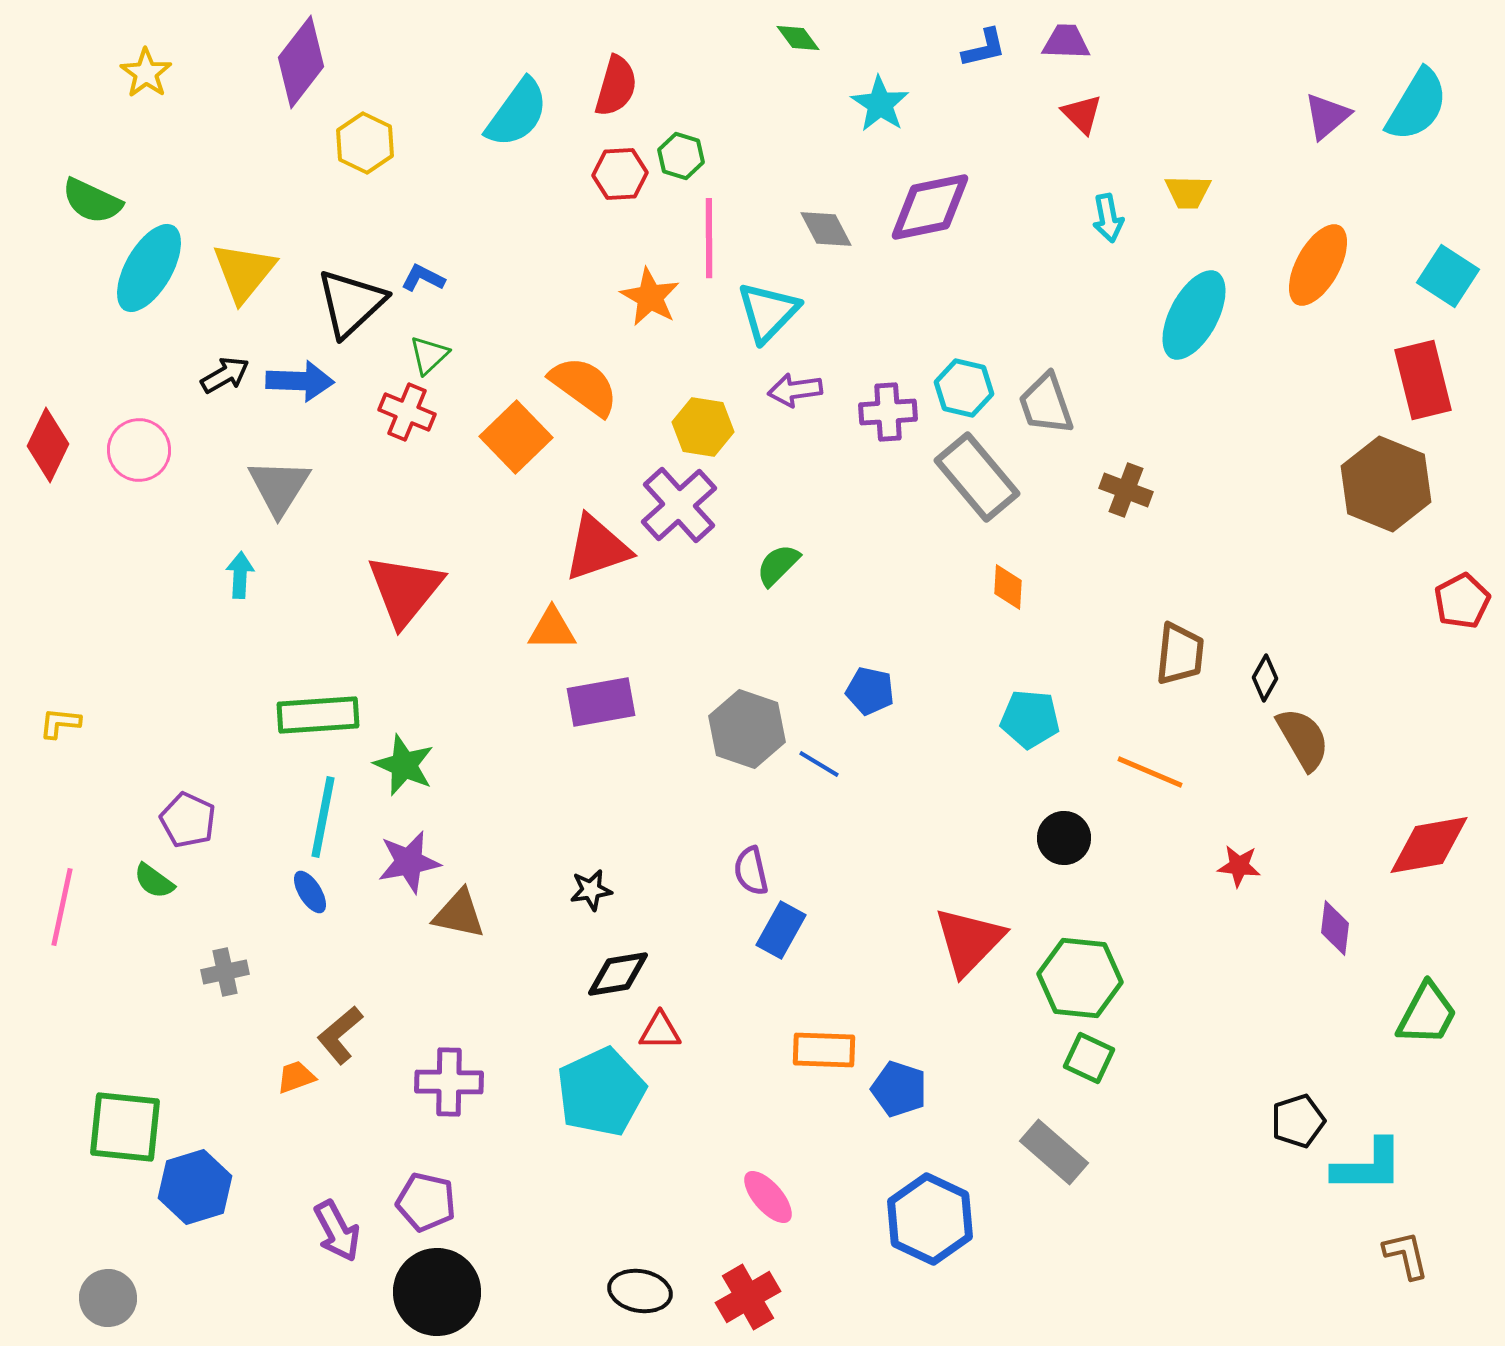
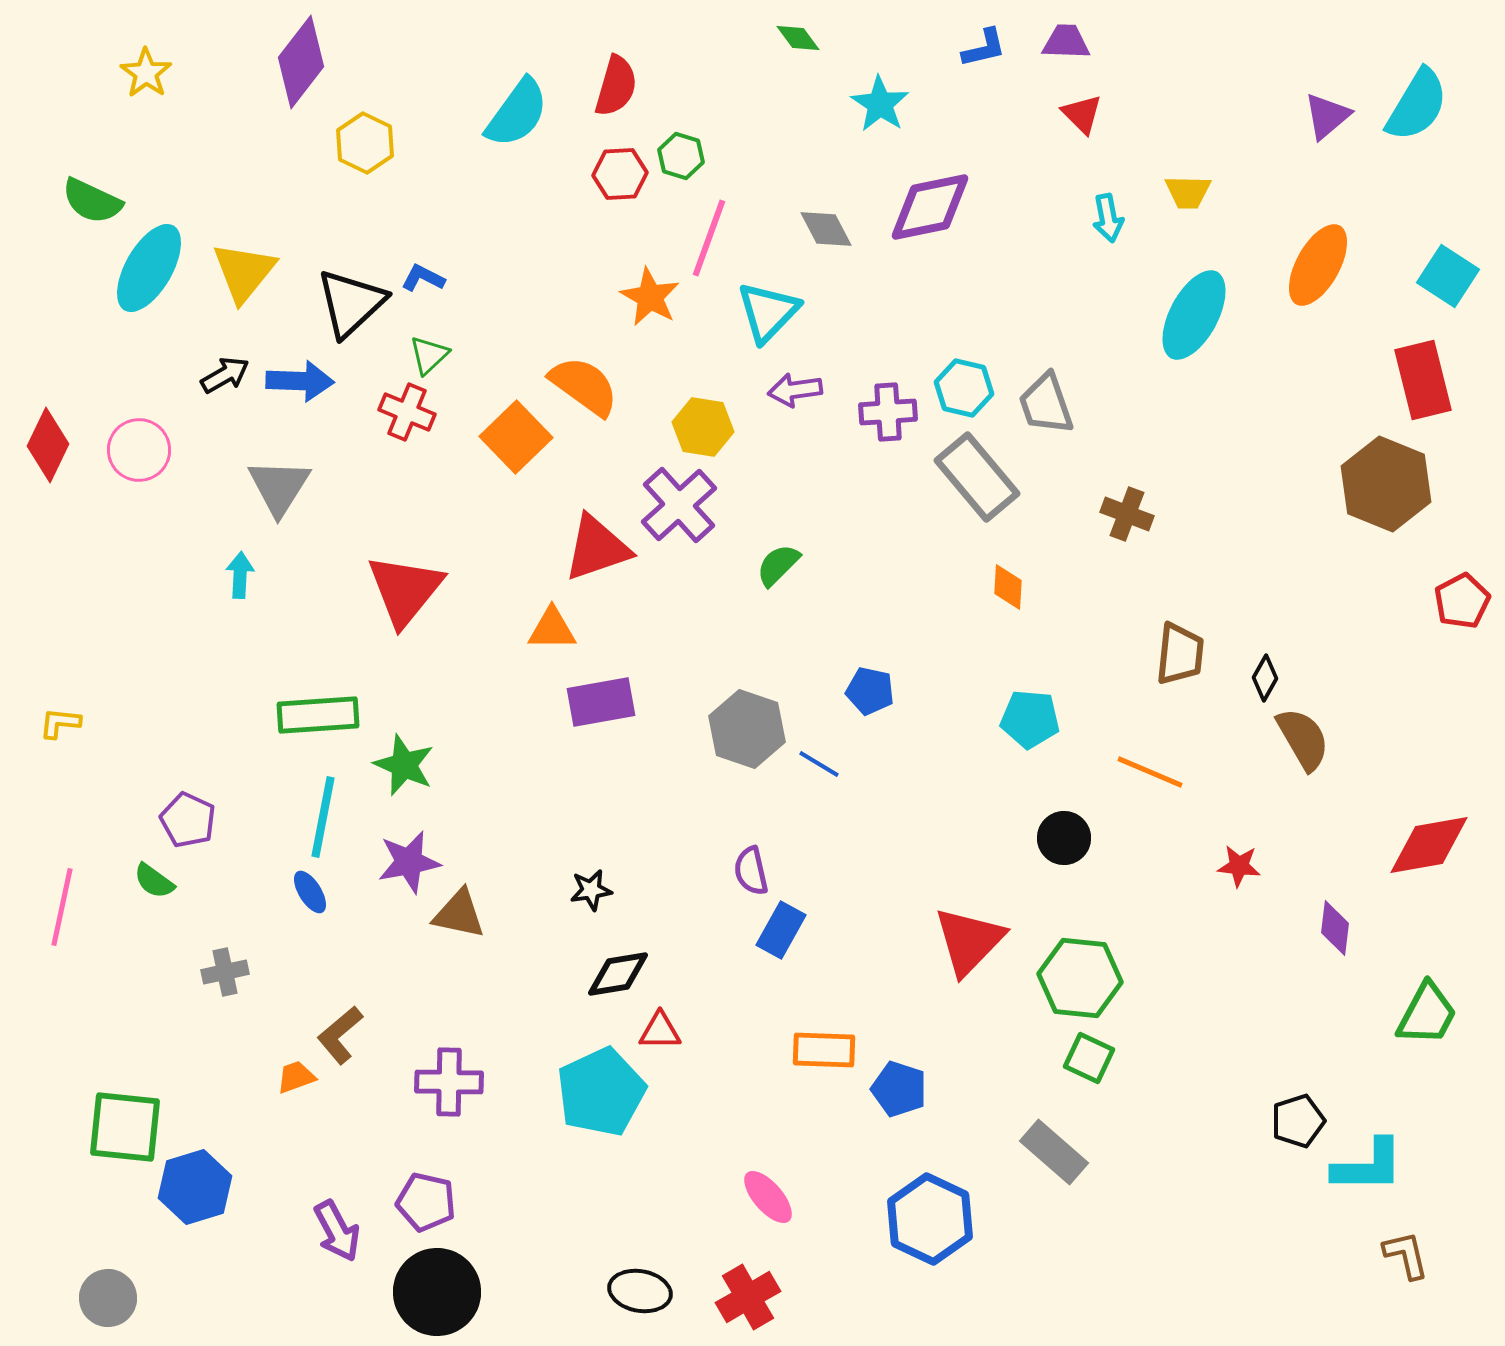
pink line at (709, 238): rotated 20 degrees clockwise
brown cross at (1126, 490): moved 1 px right, 24 px down
